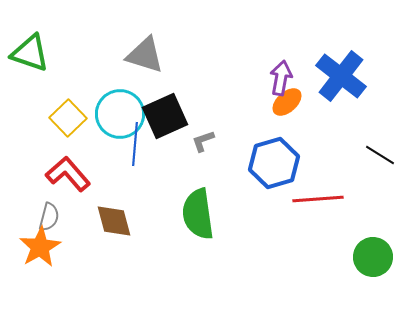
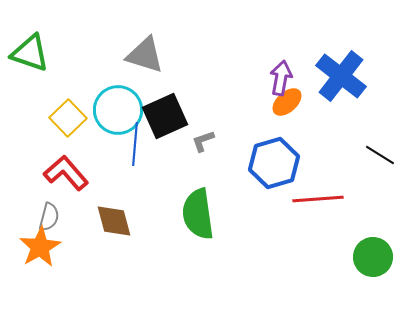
cyan circle: moved 2 px left, 4 px up
red L-shape: moved 2 px left, 1 px up
